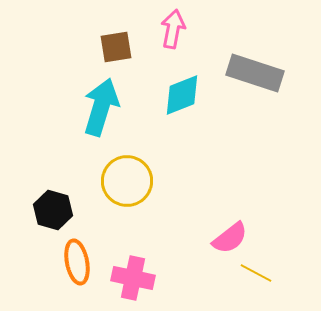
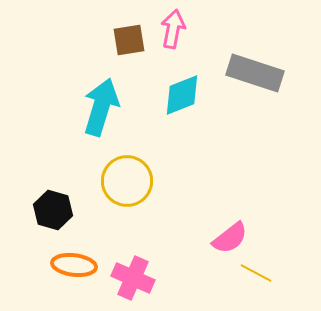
brown square: moved 13 px right, 7 px up
orange ellipse: moved 3 px left, 3 px down; rotated 72 degrees counterclockwise
pink cross: rotated 12 degrees clockwise
